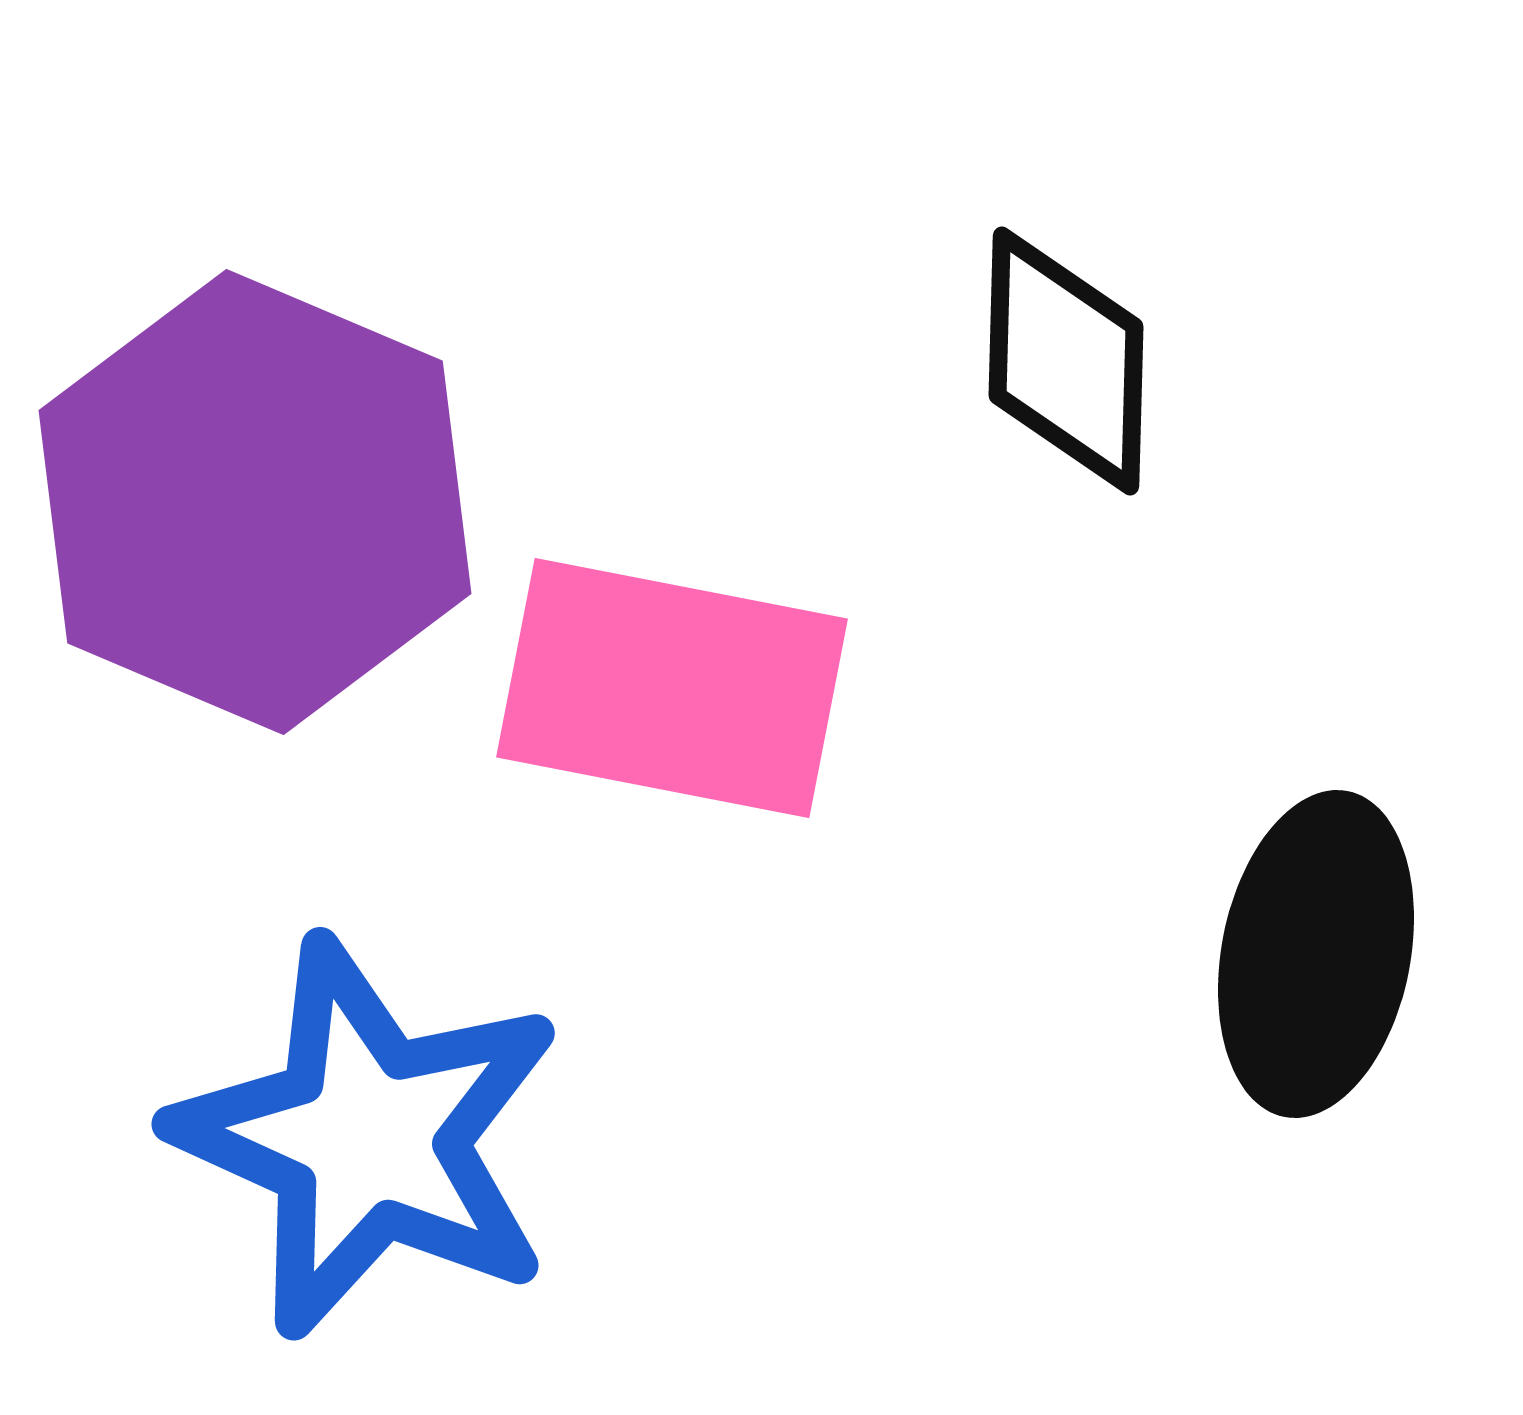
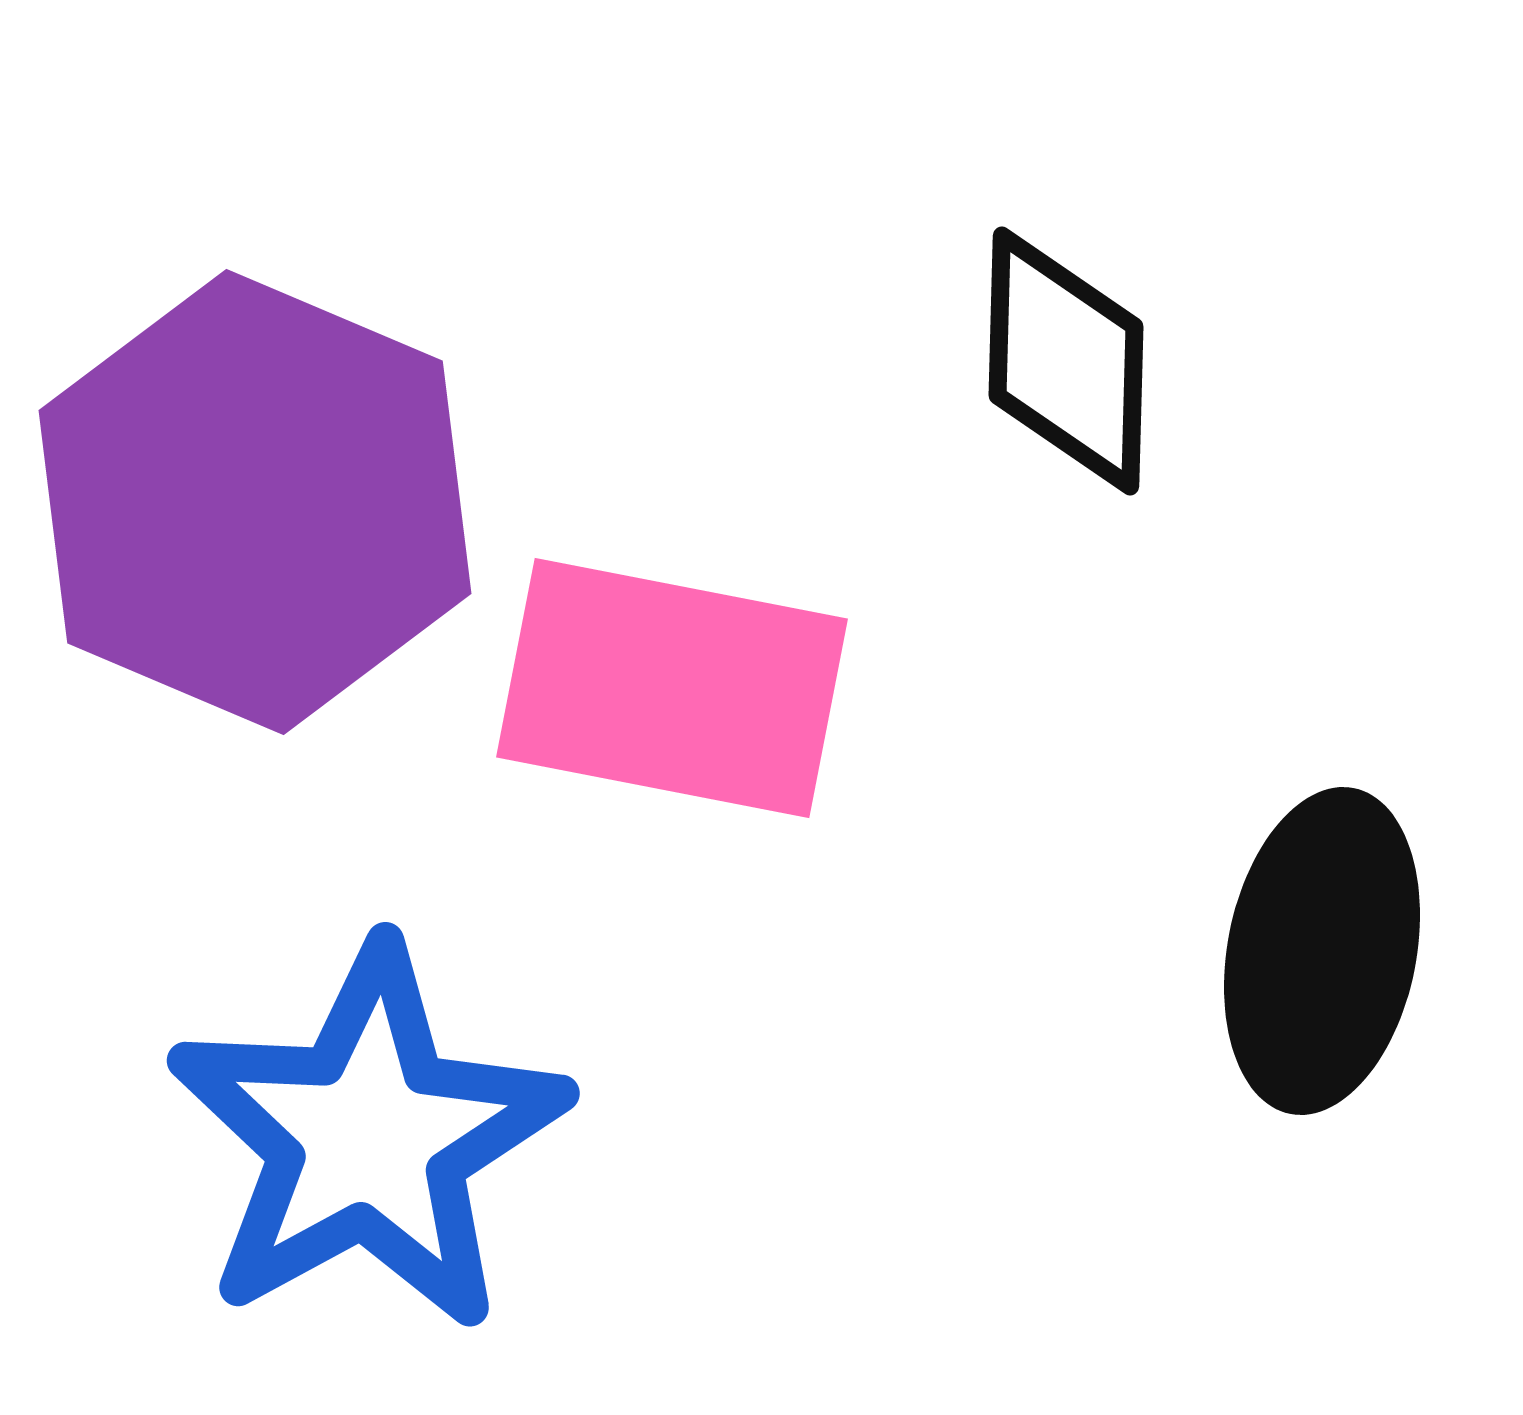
black ellipse: moved 6 px right, 3 px up
blue star: rotated 19 degrees clockwise
